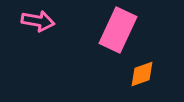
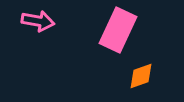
orange diamond: moved 1 px left, 2 px down
